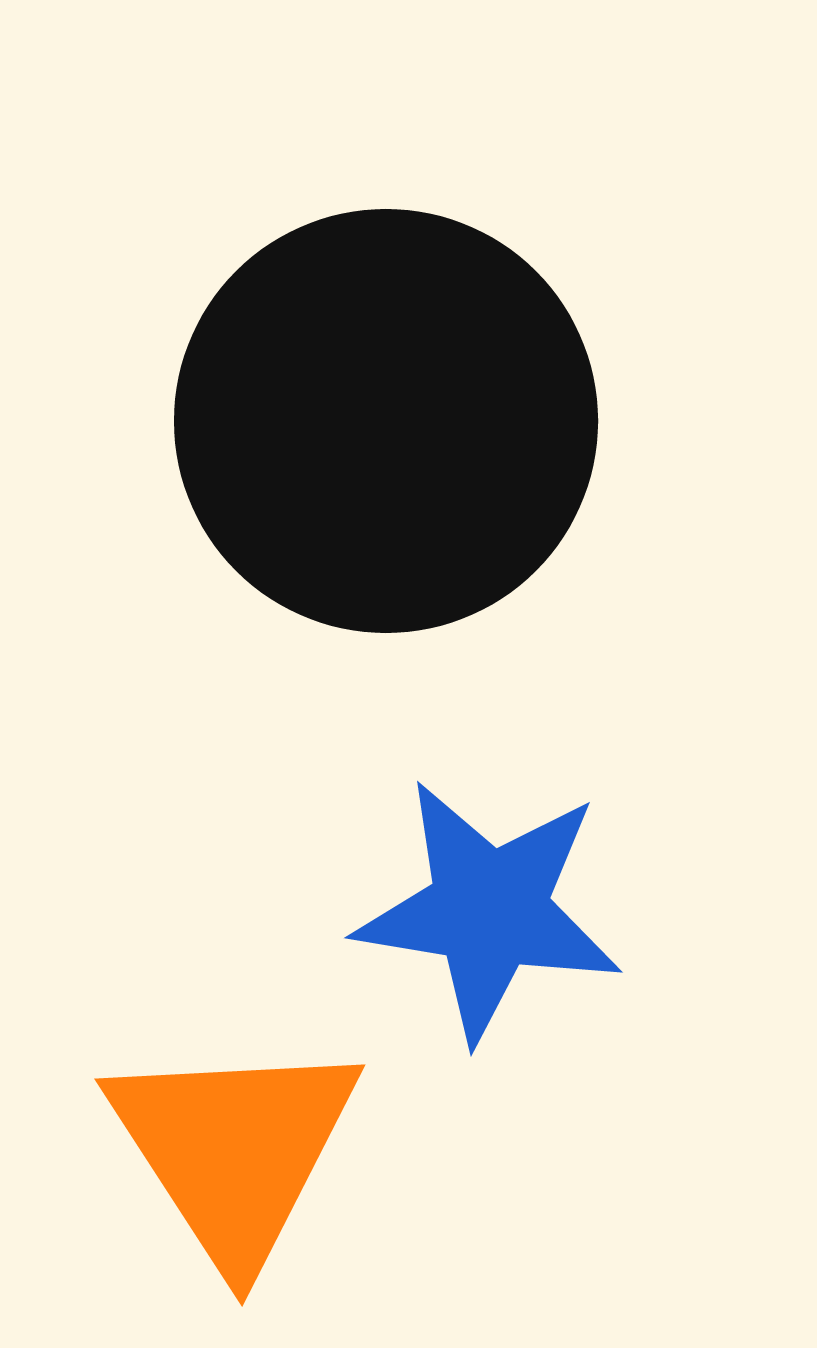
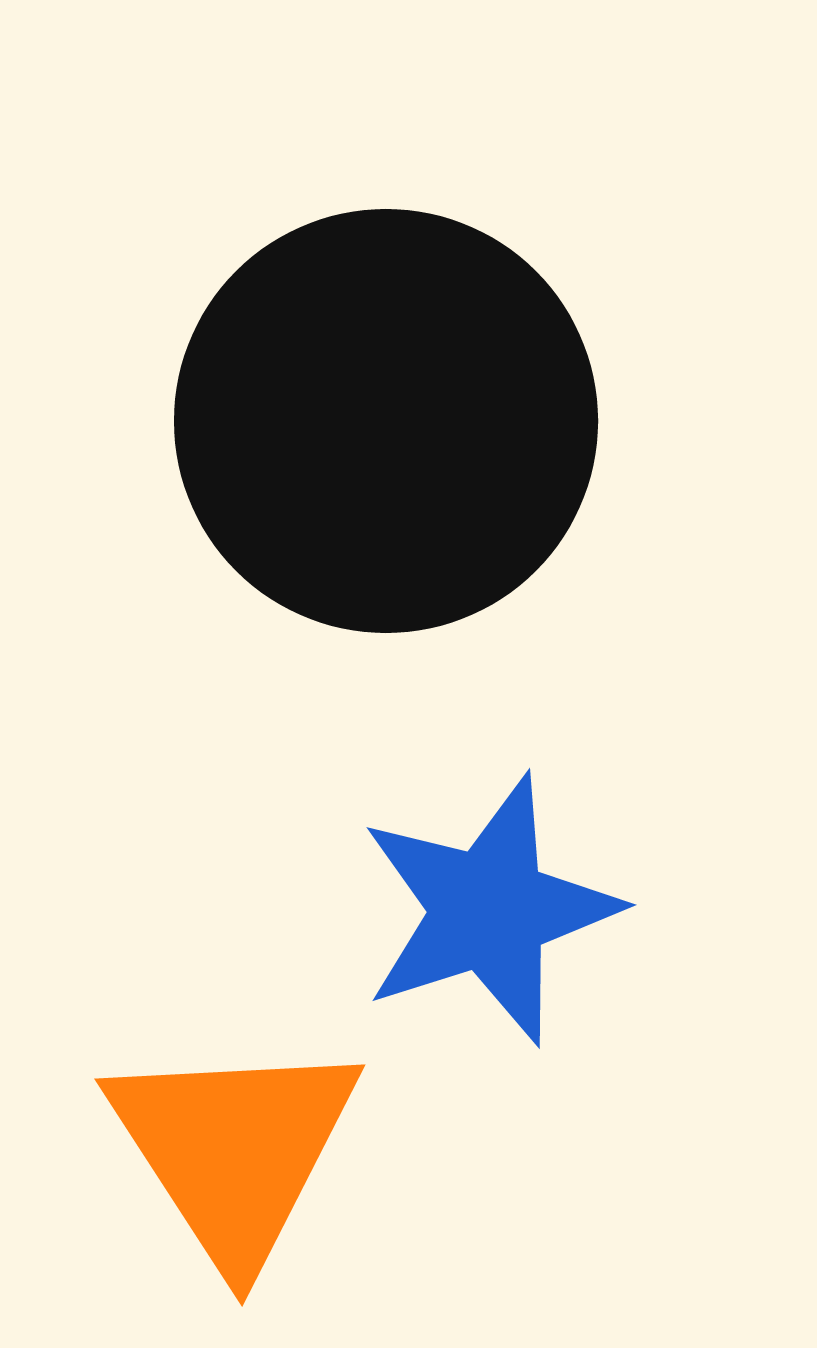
blue star: rotated 27 degrees counterclockwise
